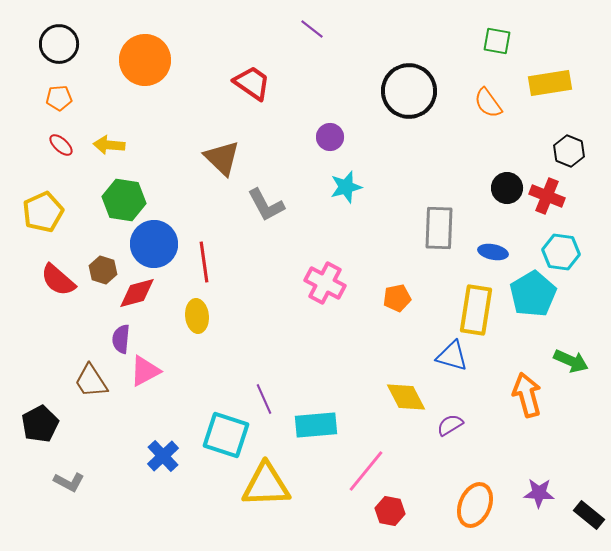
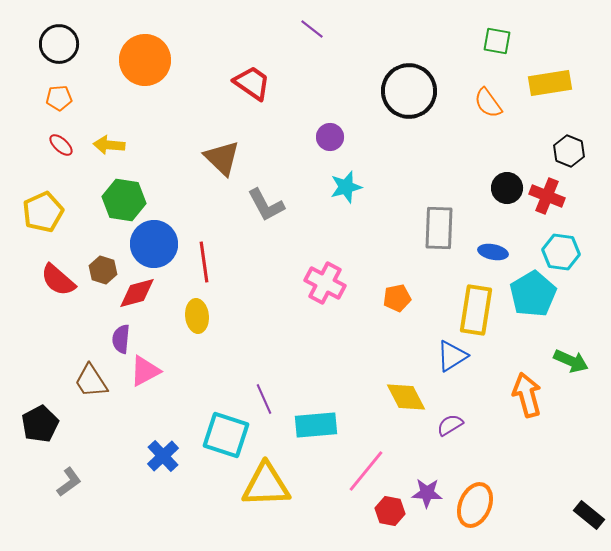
blue triangle at (452, 356): rotated 48 degrees counterclockwise
gray L-shape at (69, 482): rotated 64 degrees counterclockwise
purple star at (539, 493): moved 112 px left
